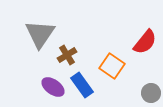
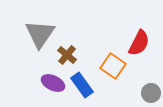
red semicircle: moved 6 px left, 1 px down; rotated 12 degrees counterclockwise
brown cross: rotated 18 degrees counterclockwise
orange square: moved 1 px right
purple ellipse: moved 4 px up; rotated 10 degrees counterclockwise
